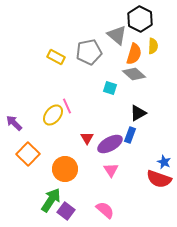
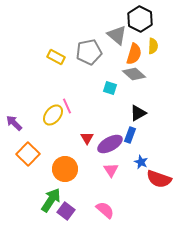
blue star: moved 23 px left
